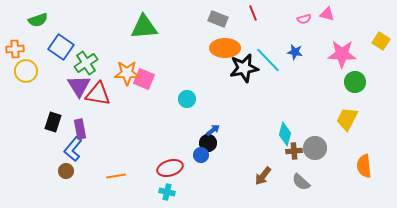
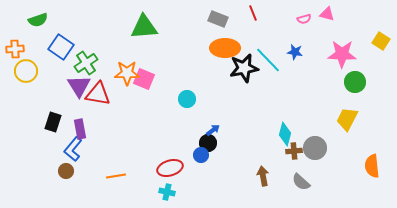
orange semicircle: moved 8 px right
brown arrow: rotated 132 degrees clockwise
